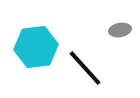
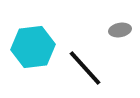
cyan hexagon: moved 3 px left
